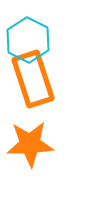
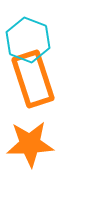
cyan hexagon: rotated 6 degrees counterclockwise
